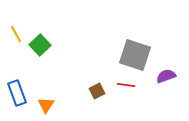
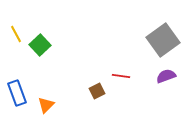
gray square: moved 28 px right, 15 px up; rotated 36 degrees clockwise
red line: moved 5 px left, 9 px up
orange triangle: rotated 12 degrees clockwise
